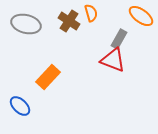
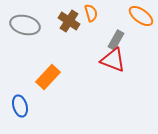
gray ellipse: moved 1 px left, 1 px down
gray rectangle: moved 3 px left, 1 px down
blue ellipse: rotated 30 degrees clockwise
